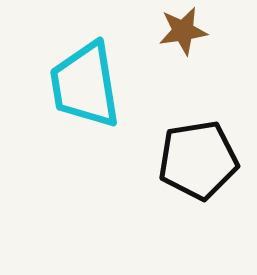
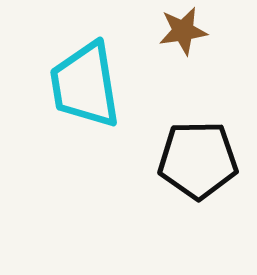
black pentagon: rotated 8 degrees clockwise
